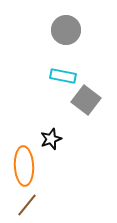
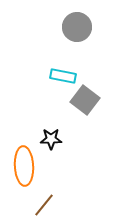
gray circle: moved 11 px right, 3 px up
gray square: moved 1 px left
black star: rotated 20 degrees clockwise
brown line: moved 17 px right
